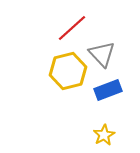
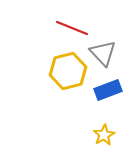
red line: rotated 64 degrees clockwise
gray triangle: moved 1 px right, 1 px up
